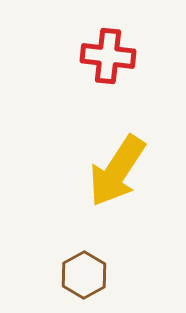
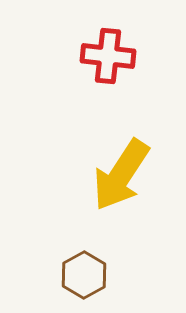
yellow arrow: moved 4 px right, 4 px down
